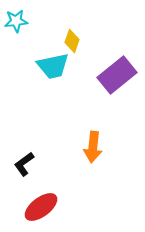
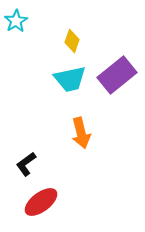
cyan star: rotated 25 degrees counterclockwise
cyan trapezoid: moved 17 px right, 13 px down
orange arrow: moved 12 px left, 14 px up; rotated 20 degrees counterclockwise
black L-shape: moved 2 px right
red ellipse: moved 5 px up
